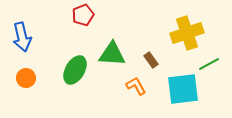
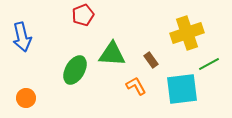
orange circle: moved 20 px down
cyan square: moved 1 px left
